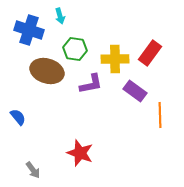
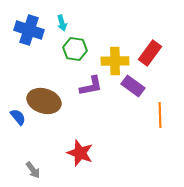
cyan arrow: moved 2 px right, 7 px down
yellow cross: moved 2 px down
brown ellipse: moved 3 px left, 30 px down
purple L-shape: moved 2 px down
purple rectangle: moved 2 px left, 5 px up
